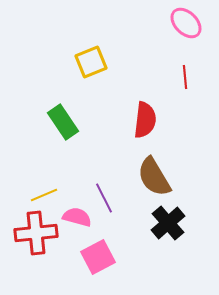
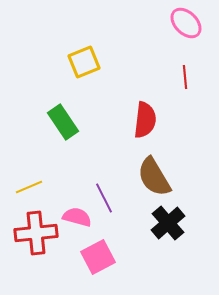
yellow square: moved 7 px left
yellow line: moved 15 px left, 8 px up
